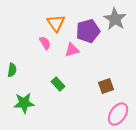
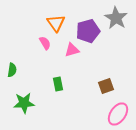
gray star: moved 1 px right, 1 px up
green rectangle: rotated 32 degrees clockwise
